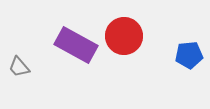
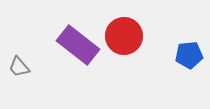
purple rectangle: moved 2 px right; rotated 9 degrees clockwise
